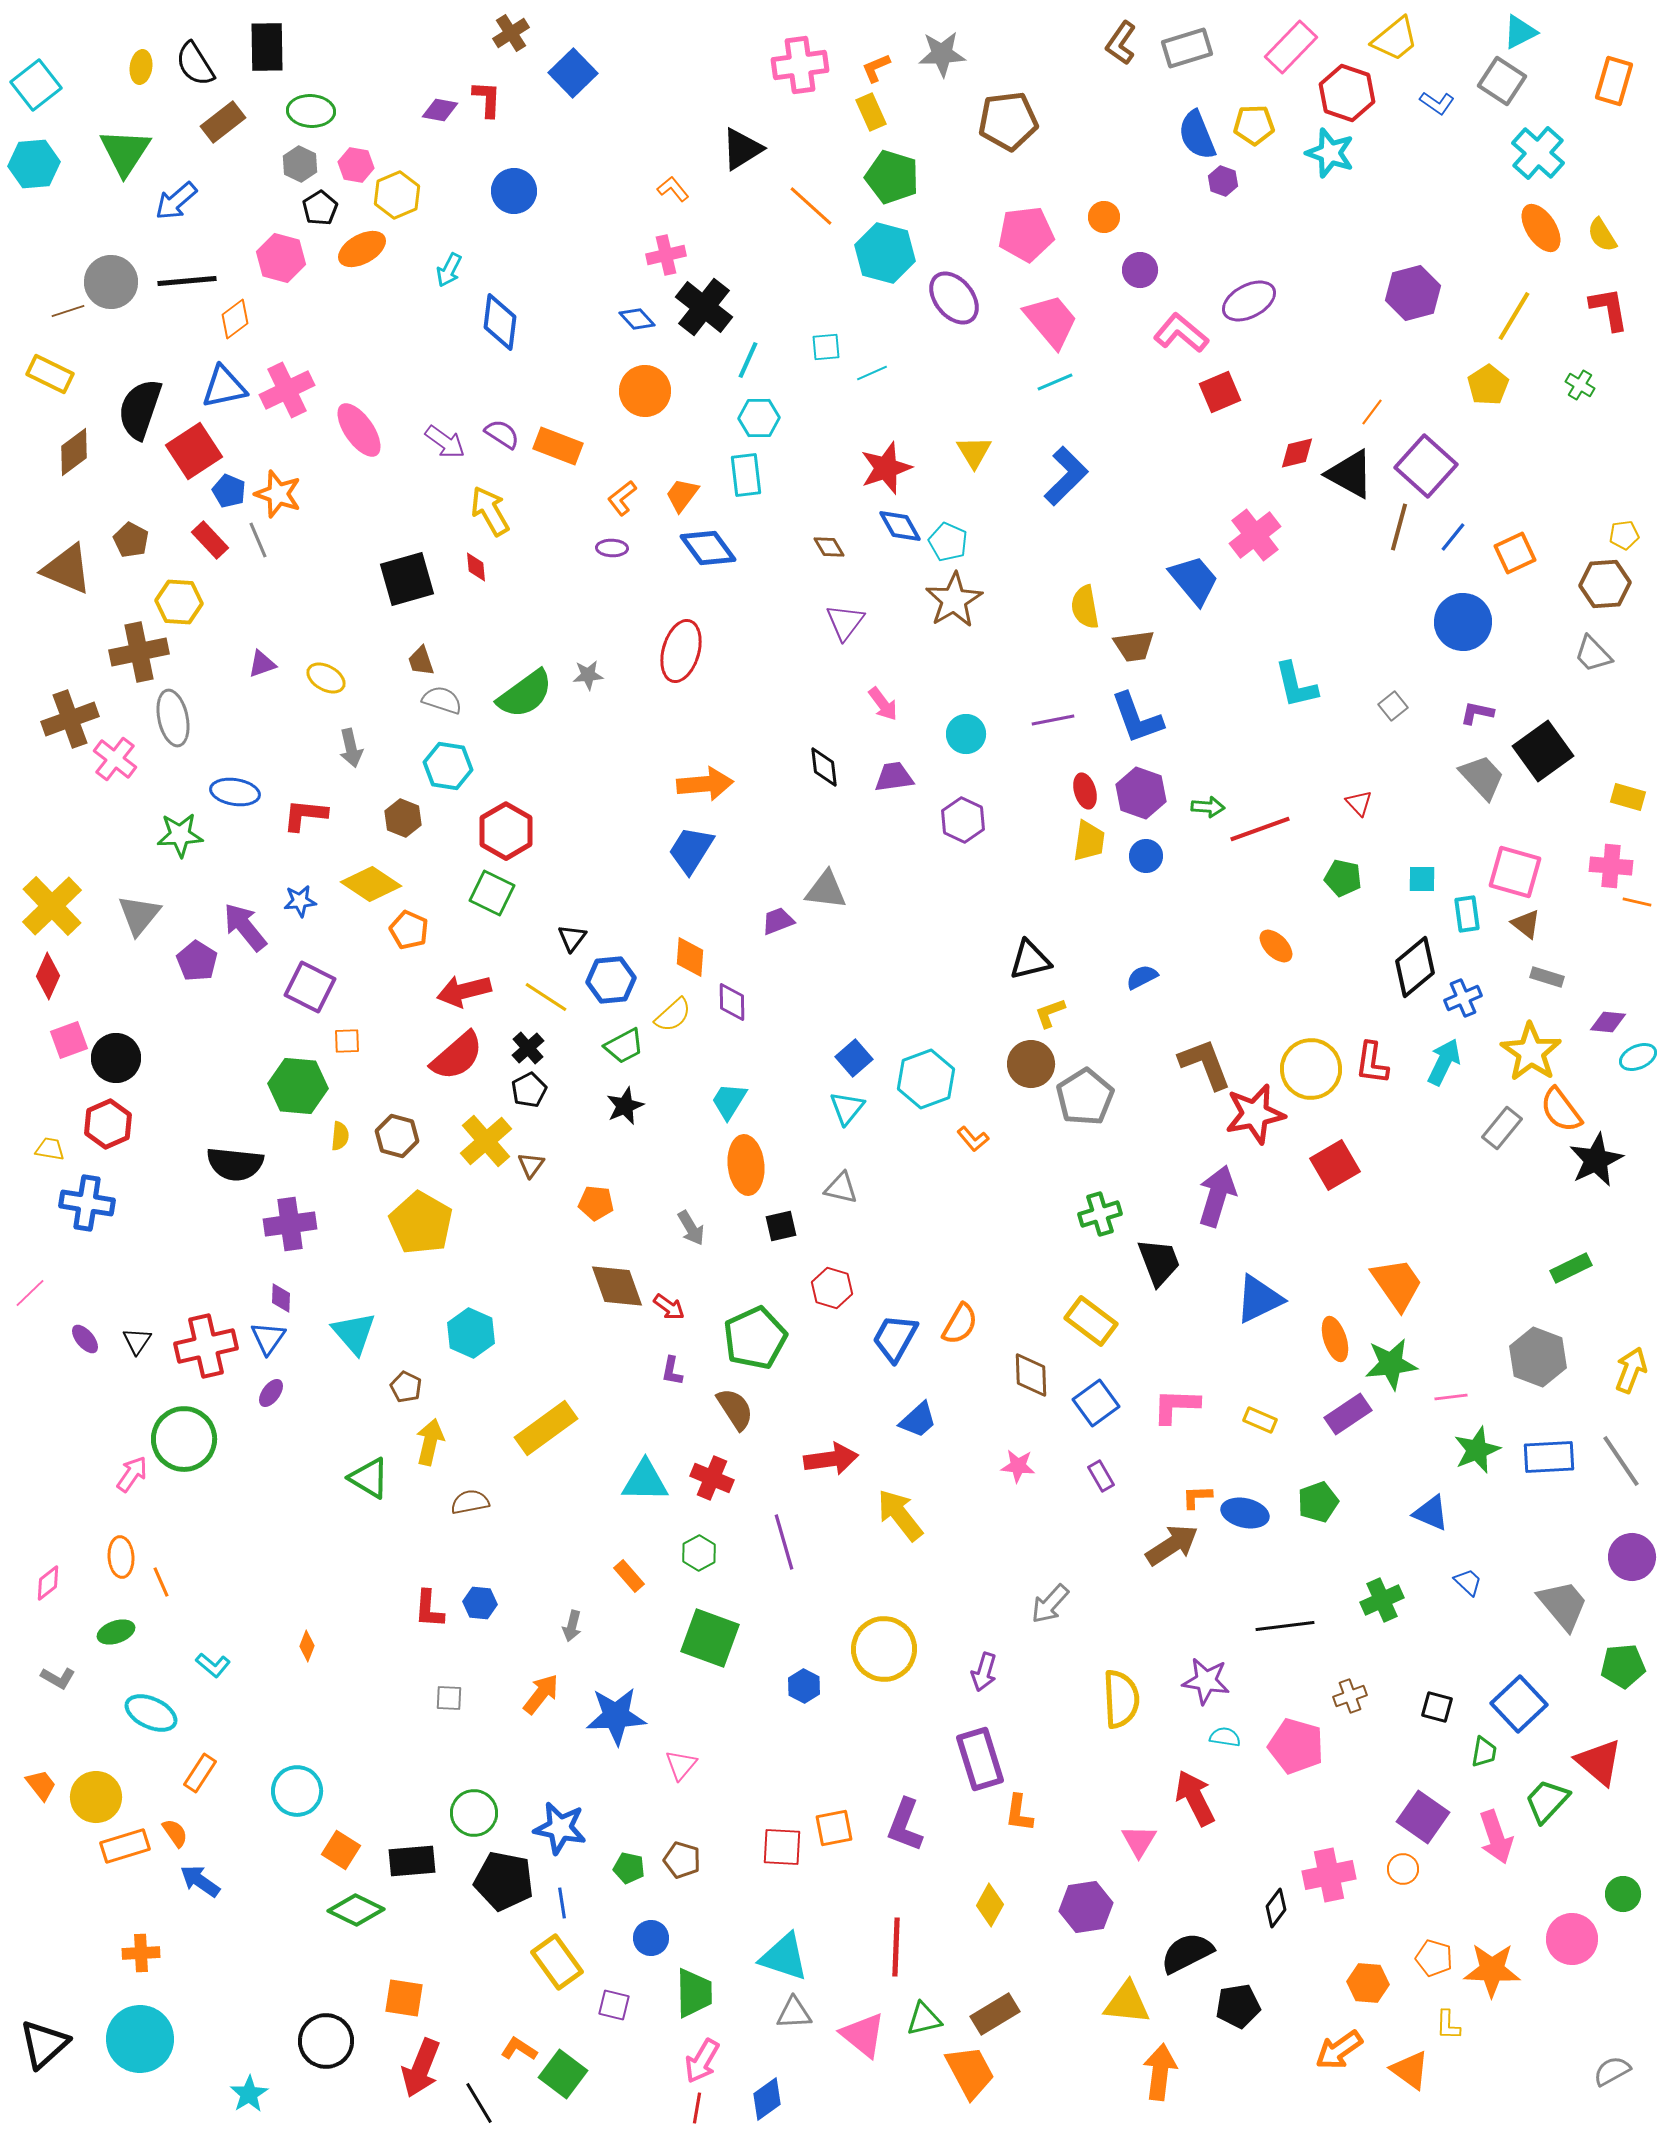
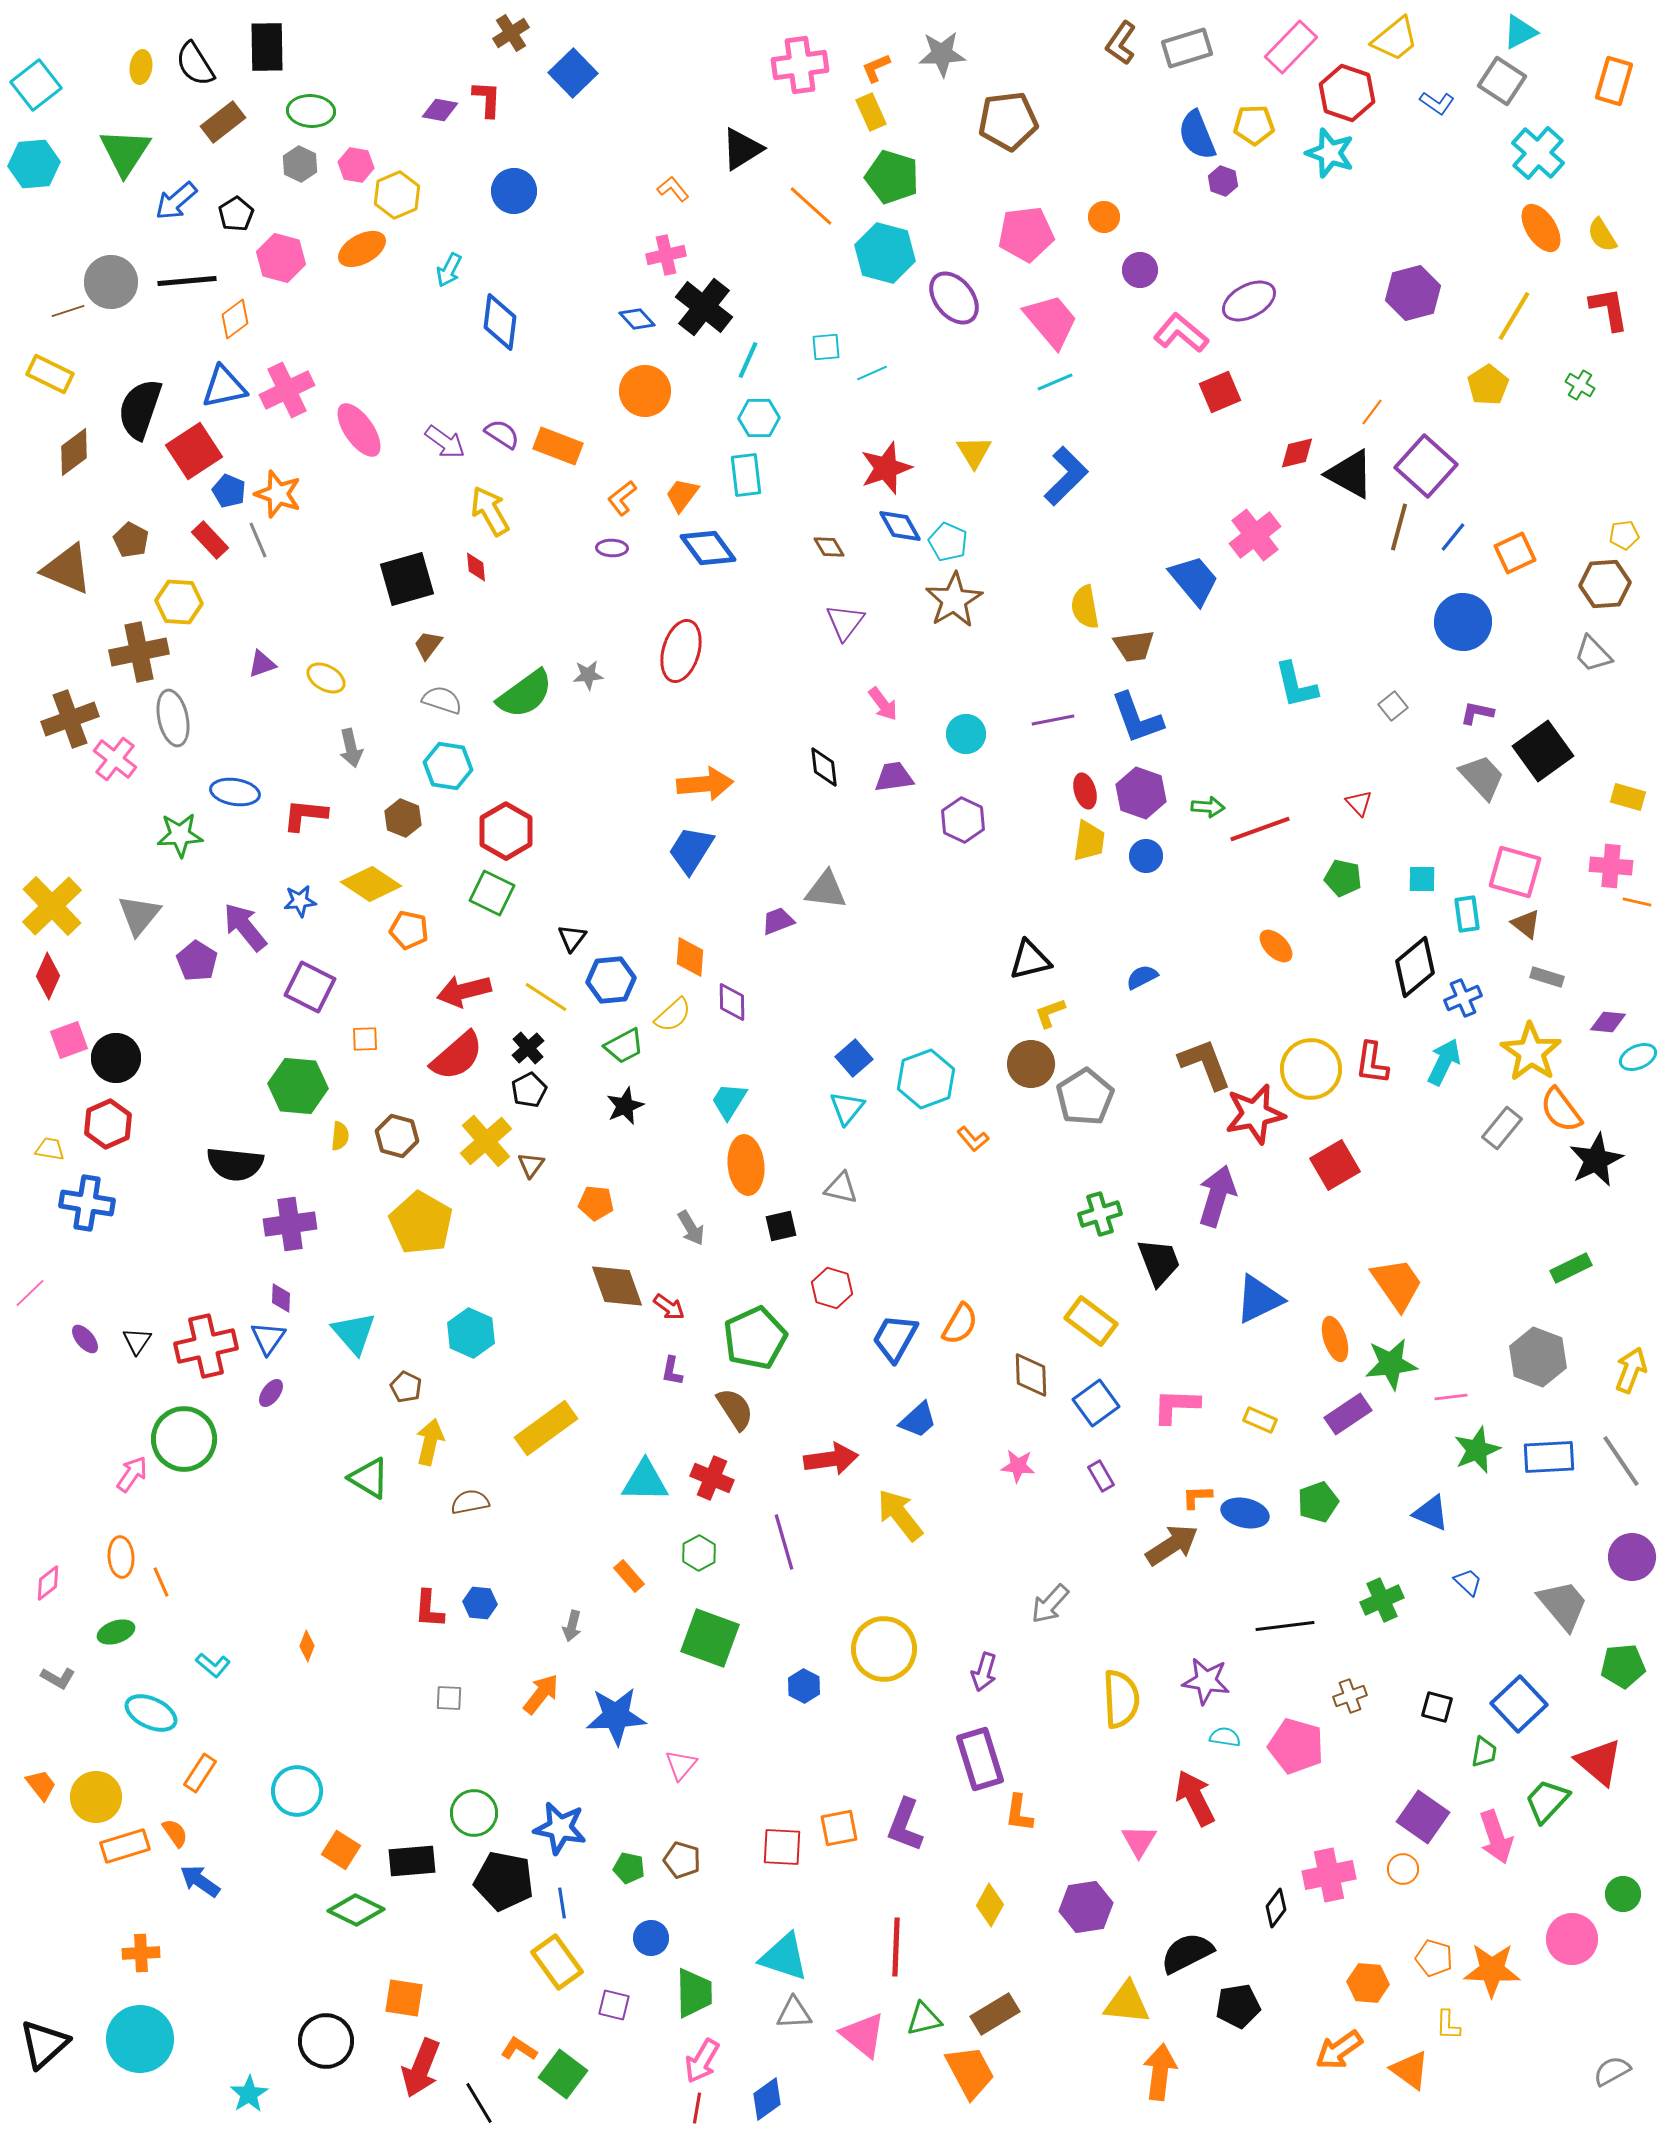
black pentagon at (320, 208): moved 84 px left, 6 px down
brown trapezoid at (421, 661): moved 7 px right, 16 px up; rotated 56 degrees clockwise
orange pentagon at (409, 930): rotated 12 degrees counterclockwise
orange square at (347, 1041): moved 18 px right, 2 px up
orange square at (834, 1828): moved 5 px right
